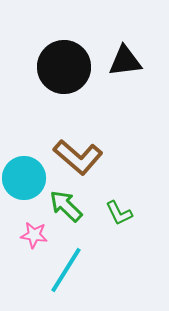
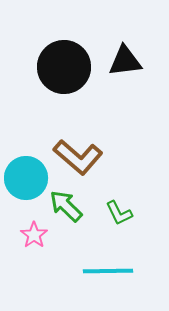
cyan circle: moved 2 px right
pink star: rotated 28 degrees clockwise
cyan line: moved 42 px right, 1 px down; rotated 57 degrees clockwise
